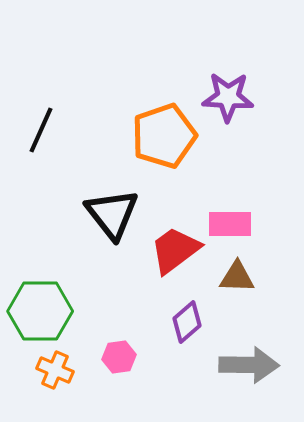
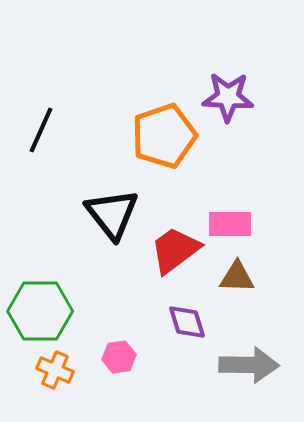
purple diamond: rotated 66 degrees counterclockwise
